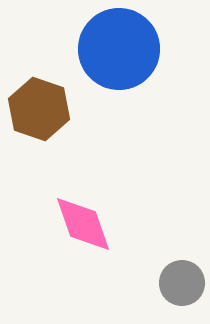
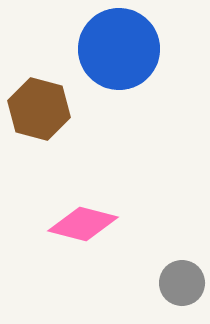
brown hexagon: rotated 4 degrees counterclockwise
pink diamond: rotated 56 degrees counterclockwise
